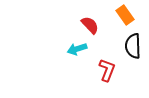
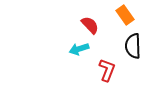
cyan arrow: moved 2 px right
